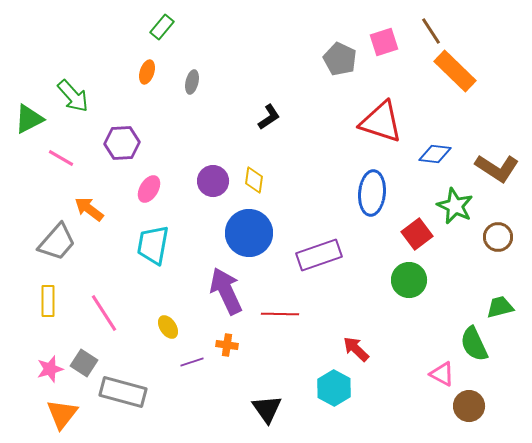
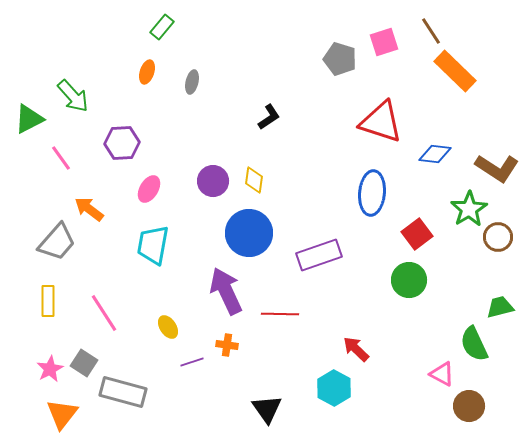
gray pentagon at (340, 59): rotated 8 degrees counterclockwise
pink line at (61, 158): rotated 24 degrees clockwise
green star at (455, 206): moved 14 px right, 3 px down; rotated 15 degrees clockwise
pink star at (50, 369): rotated 12 degrees counterclockwise
